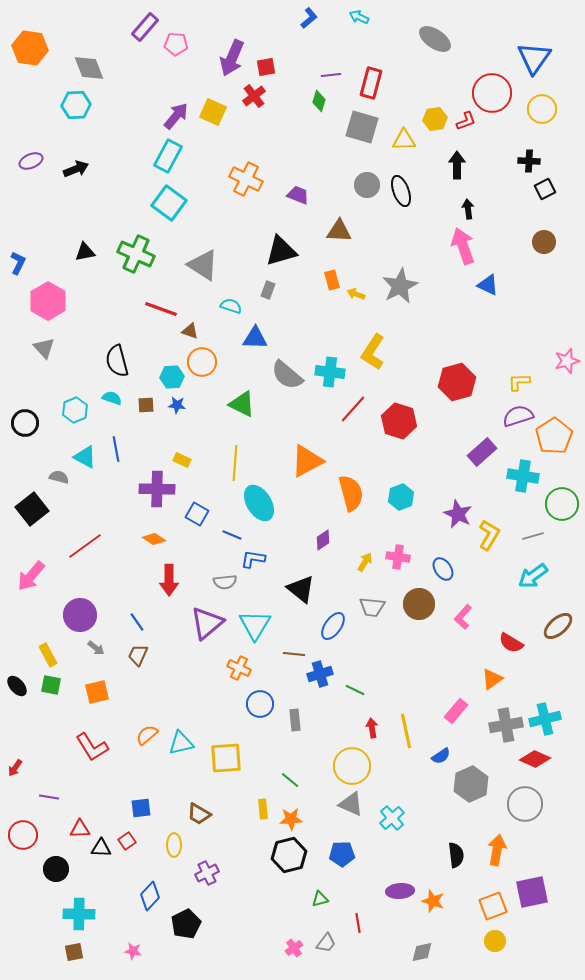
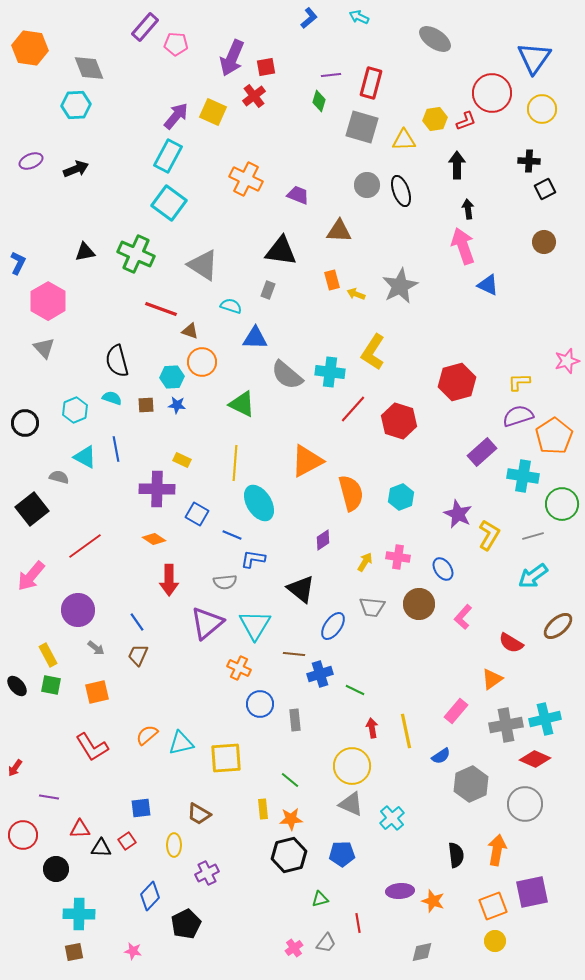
black triangle at (281, 251): rotated 24 degrees clockwise
purple circle at (80, 615): moved 2 px left, 5 px up
